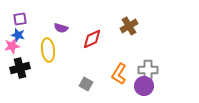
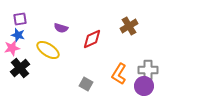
pink star: moved 2 px down
yellow ellipse: rotated 50 degrees counterclockwise
black cross: rotated 24 degrees counterclockwise
